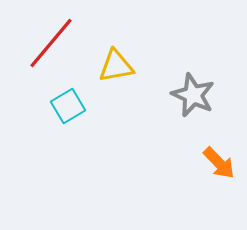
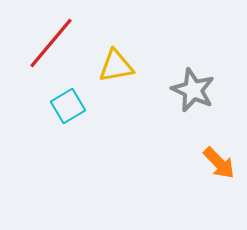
gray star: moved 5 px up
